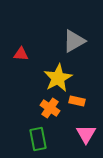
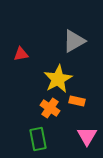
red triangle: rotated 14 degrees counterclockwise
yellow star: moved 1 px down
pink triangle: moved 1 px right, 2 px down
